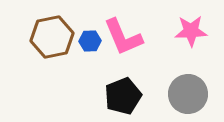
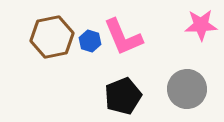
pink star: moved 10 px right, 6 px up
blue hexagon: rotated 20 degrees clockwise
gray circle: moved 1 px left, 5 px up
